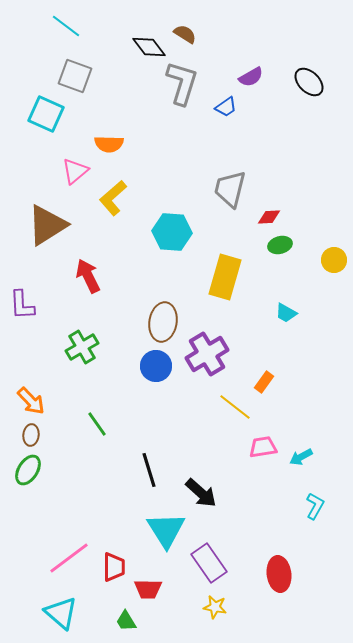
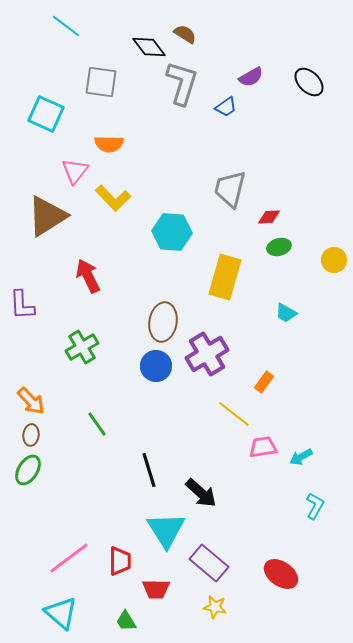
gray square at (75, 76): moved 26 px right, 6 px down; rotated 12 degrees counterclockwise
pink triangle at (75, 171): rotated 12 degrees counterclockwise
yellow L-shape at (113, 198): rotated 93 degrees counterclockwise
brown triangle at (47, 225): moved 9 px up
green ellipse at (280, 245): moved 1 px left, 2 px down
yellow line at (235, 407): moved 1 px left, 7 px down
purple rectangle at (209, 563): rotated 15 degrees counterclockwise
red trapezoid at (114, 567): moved 6 px right, 6 px up
red ellipse at (279, 574): moved 2 px right; rotated 48 degrees counterclockwise
red trapezoid at (148, 589): moved 8 px right
